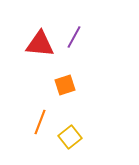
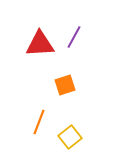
red triangle: rotated 8 degrees counterclockwise
orange line: moved 1 px left
